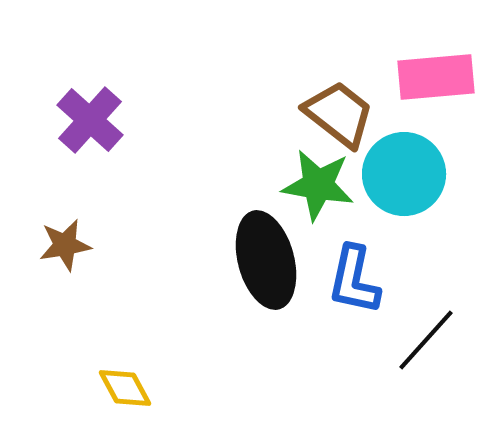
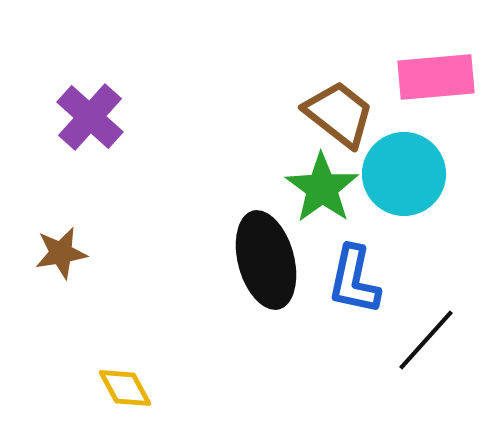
purple cross: moved 3 px up
green star: moved 4 px right, 3 px down; rotated 26 degrees clockwise
brown star: moved 4 px left, 8 px down
